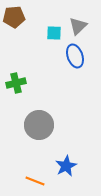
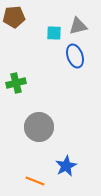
gray triangle: rotated 30 degrees clockwise
gray circle: moved 2 px down
